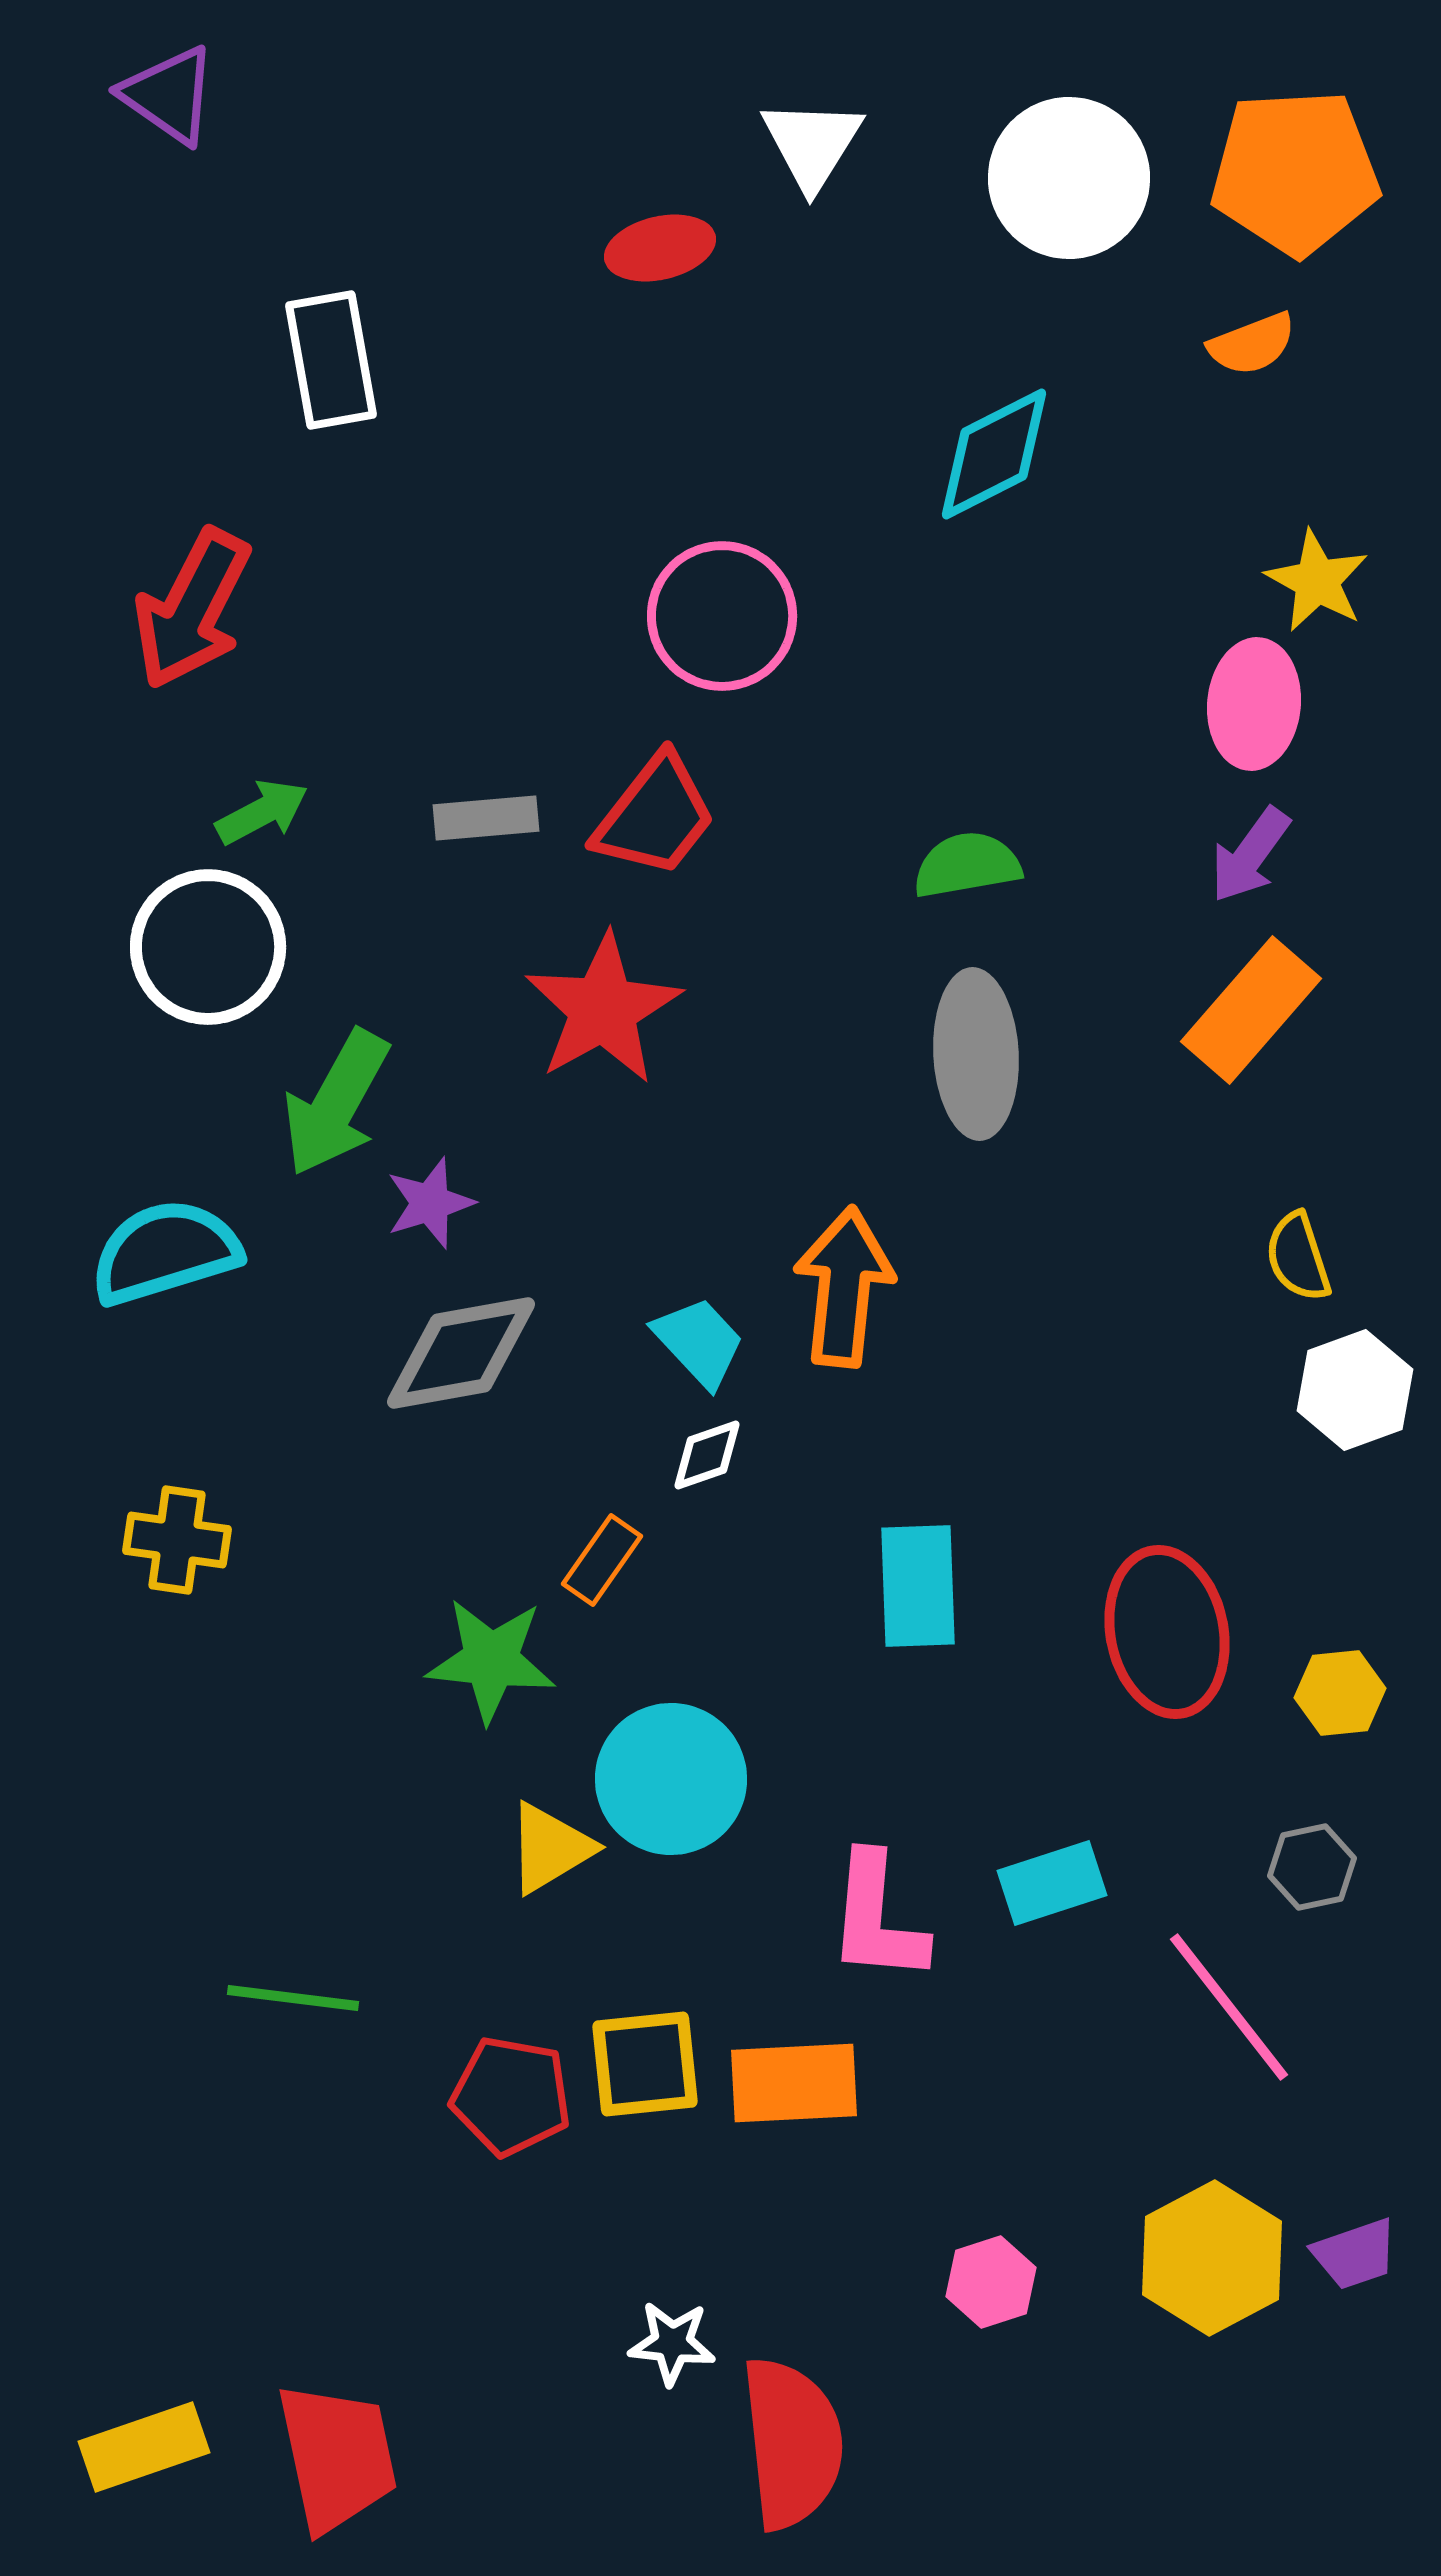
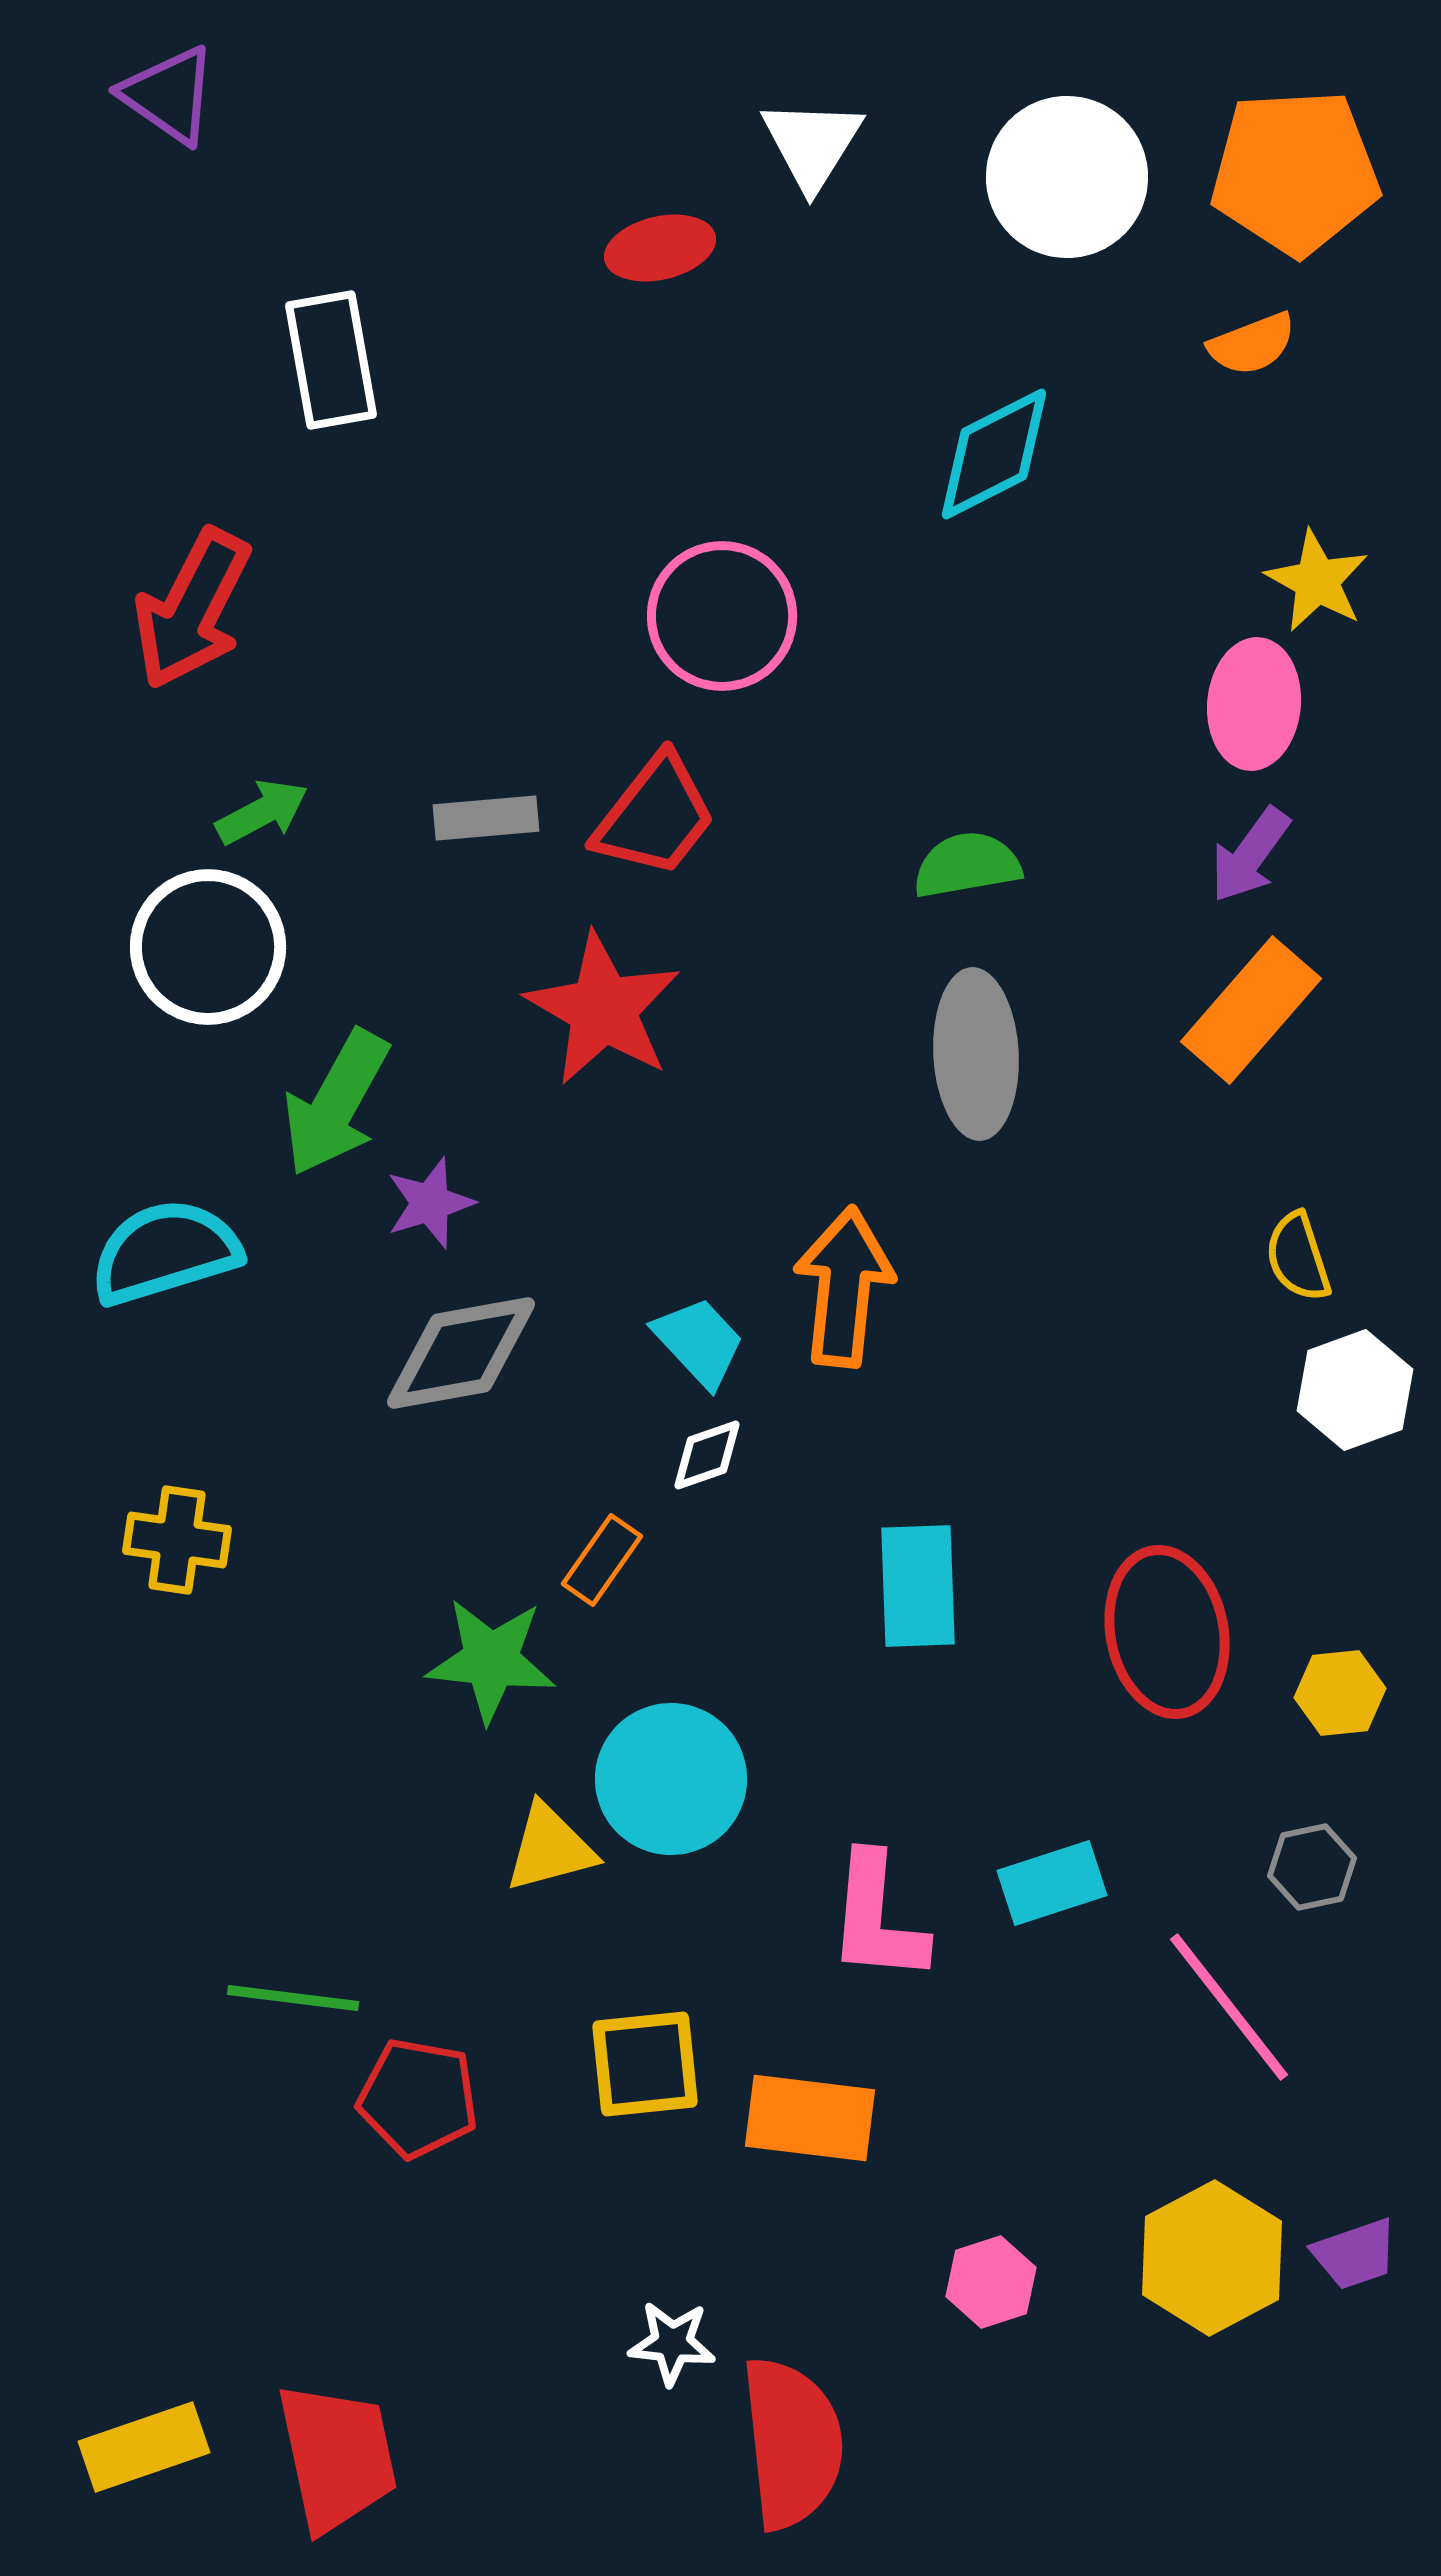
white circle at (1069, 178): moved 2 px left, 1 px up
red star at (603, 1009): rotated 13 degrees counterclockwise
yellow triangle at (550, 1848): rotated 16 degrees clockwise
orange rectangle at (794, 2083): moved 16 px right, 35 px down; rotated 10 degrees clockwise
red pentagon at (511, 2096): moved 93 px left, 2 px down
